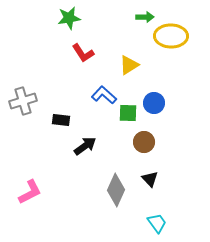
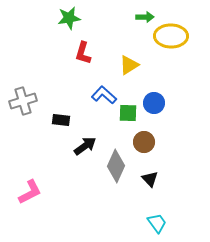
red L-shape: rotated 50 degrees clockwise
gray diamond: moved 24 px up
